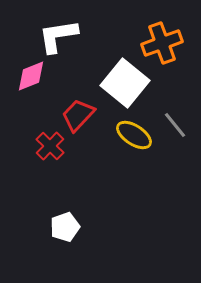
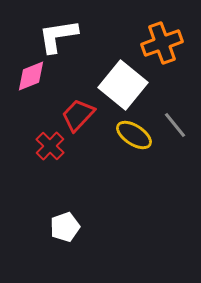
white square: moved 2 px left, 2 px down
